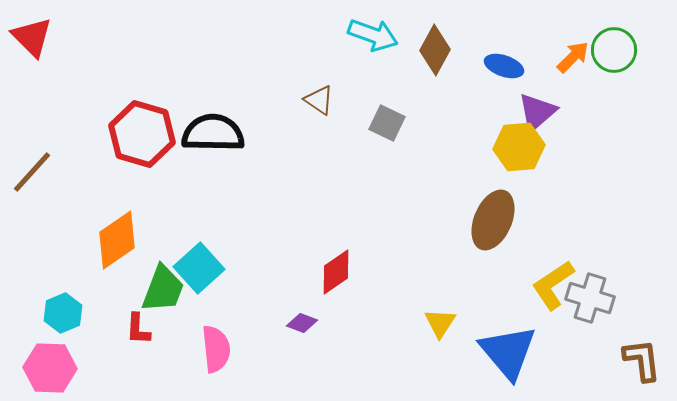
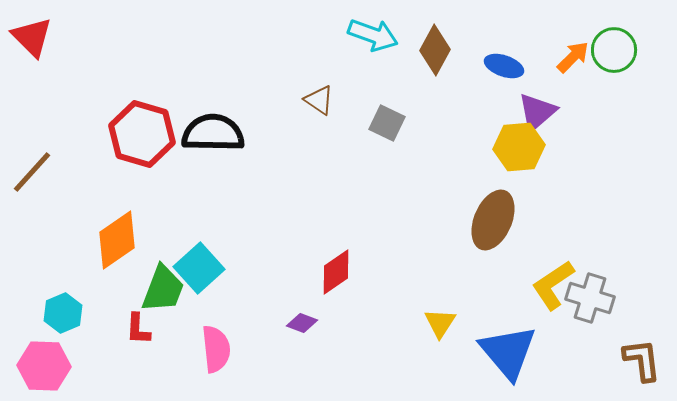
pink hexagon: moved 6 px left, 2 px up
